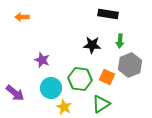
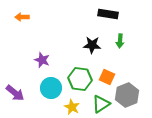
gray hexagon: moved 3 px left, 30 px down
yellow star: moved 8 px right
